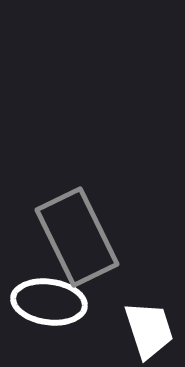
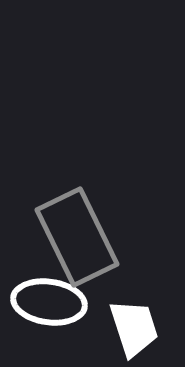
white trapezoid: moved 15 px left, 2 px up
